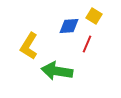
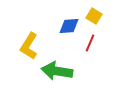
red line: moved 3 px right, 1 px up
